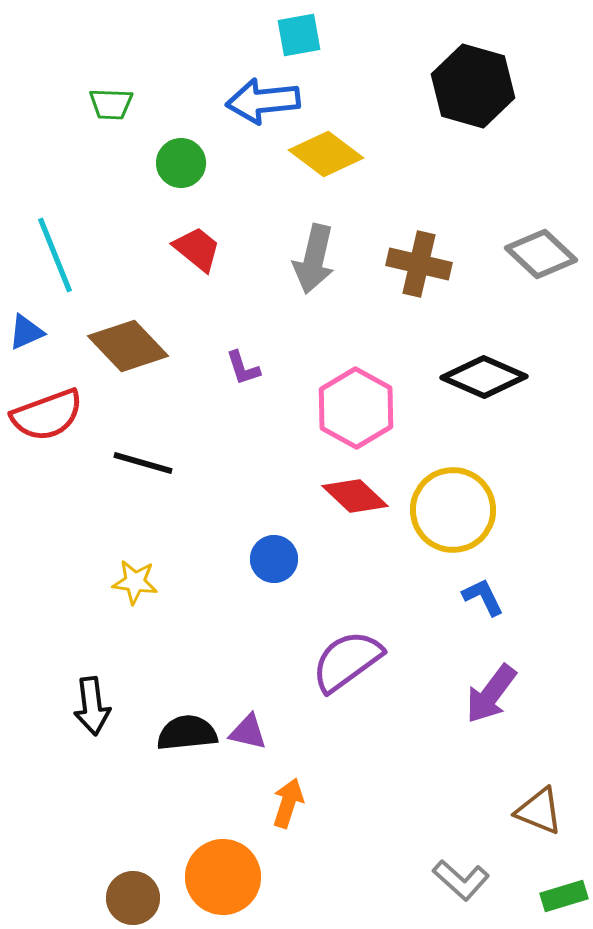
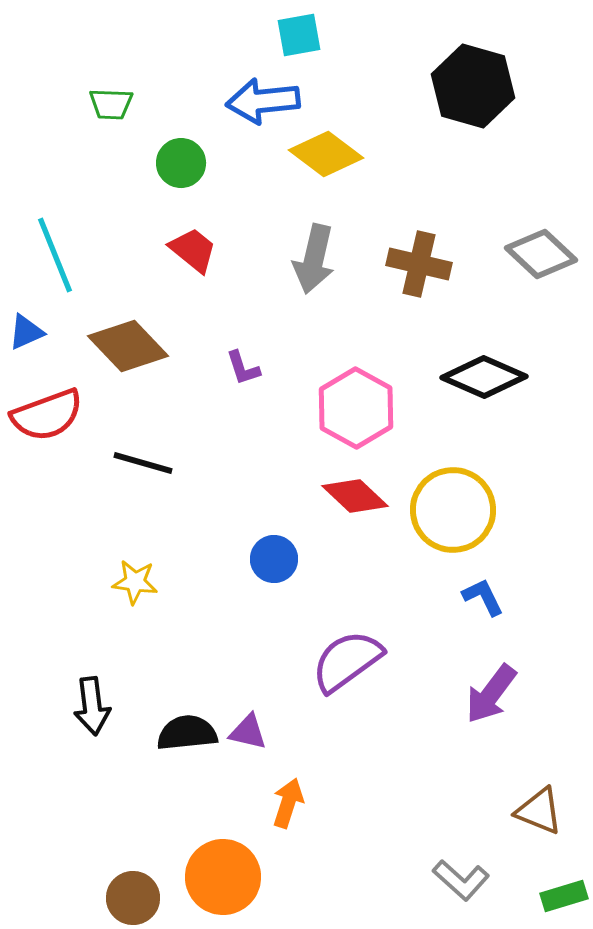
red trapezoid: moved 4 px left, 1 px down
